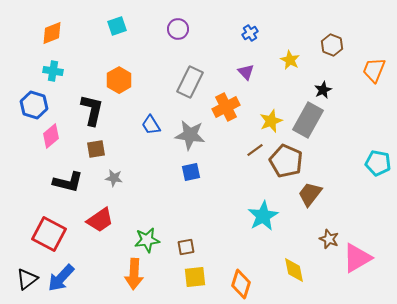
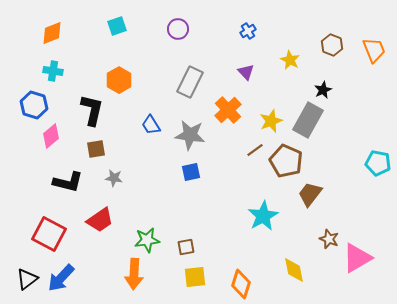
blue cross at (250, 33): moved 2 px left, 2 px up
orange trapezoid at (374, 70): moved 20 px up; rotated 136 degrees clockwise
orange cross at (226, 107): moved 2 px right, 3 px down; rotated 16 degrees counterclockwise
